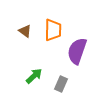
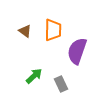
gray rectangle: rotated 49 degrees counterclockwise
